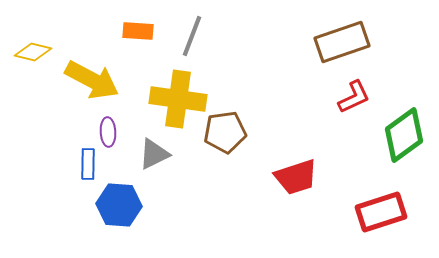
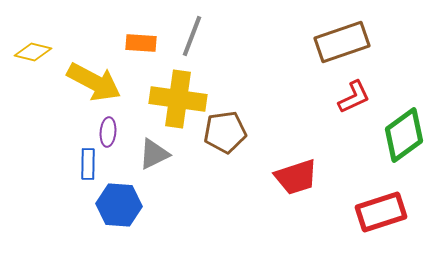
orange rectangle: moved 3 px right, 12 px down
yellow arrow: moved 2 px right, 2 px down
purple ellipse: rotated 8 degrees clockwise
